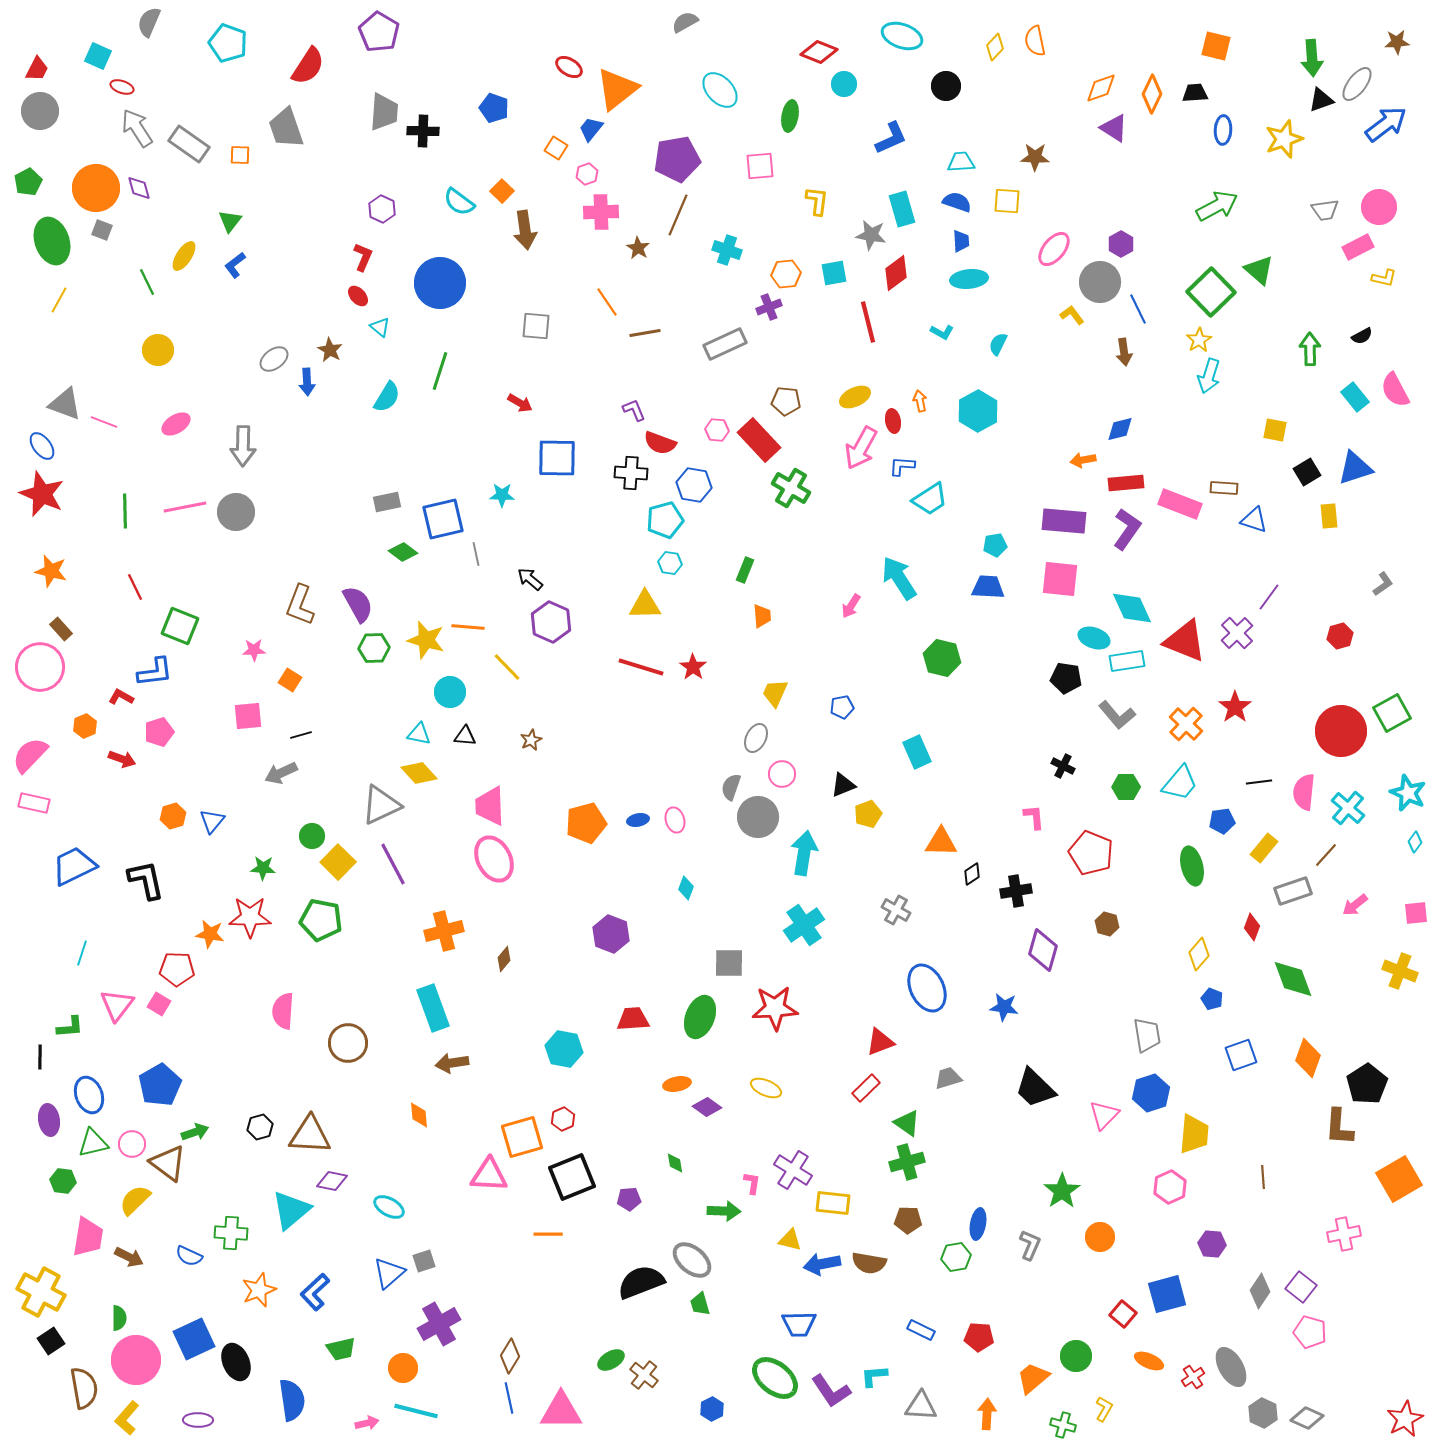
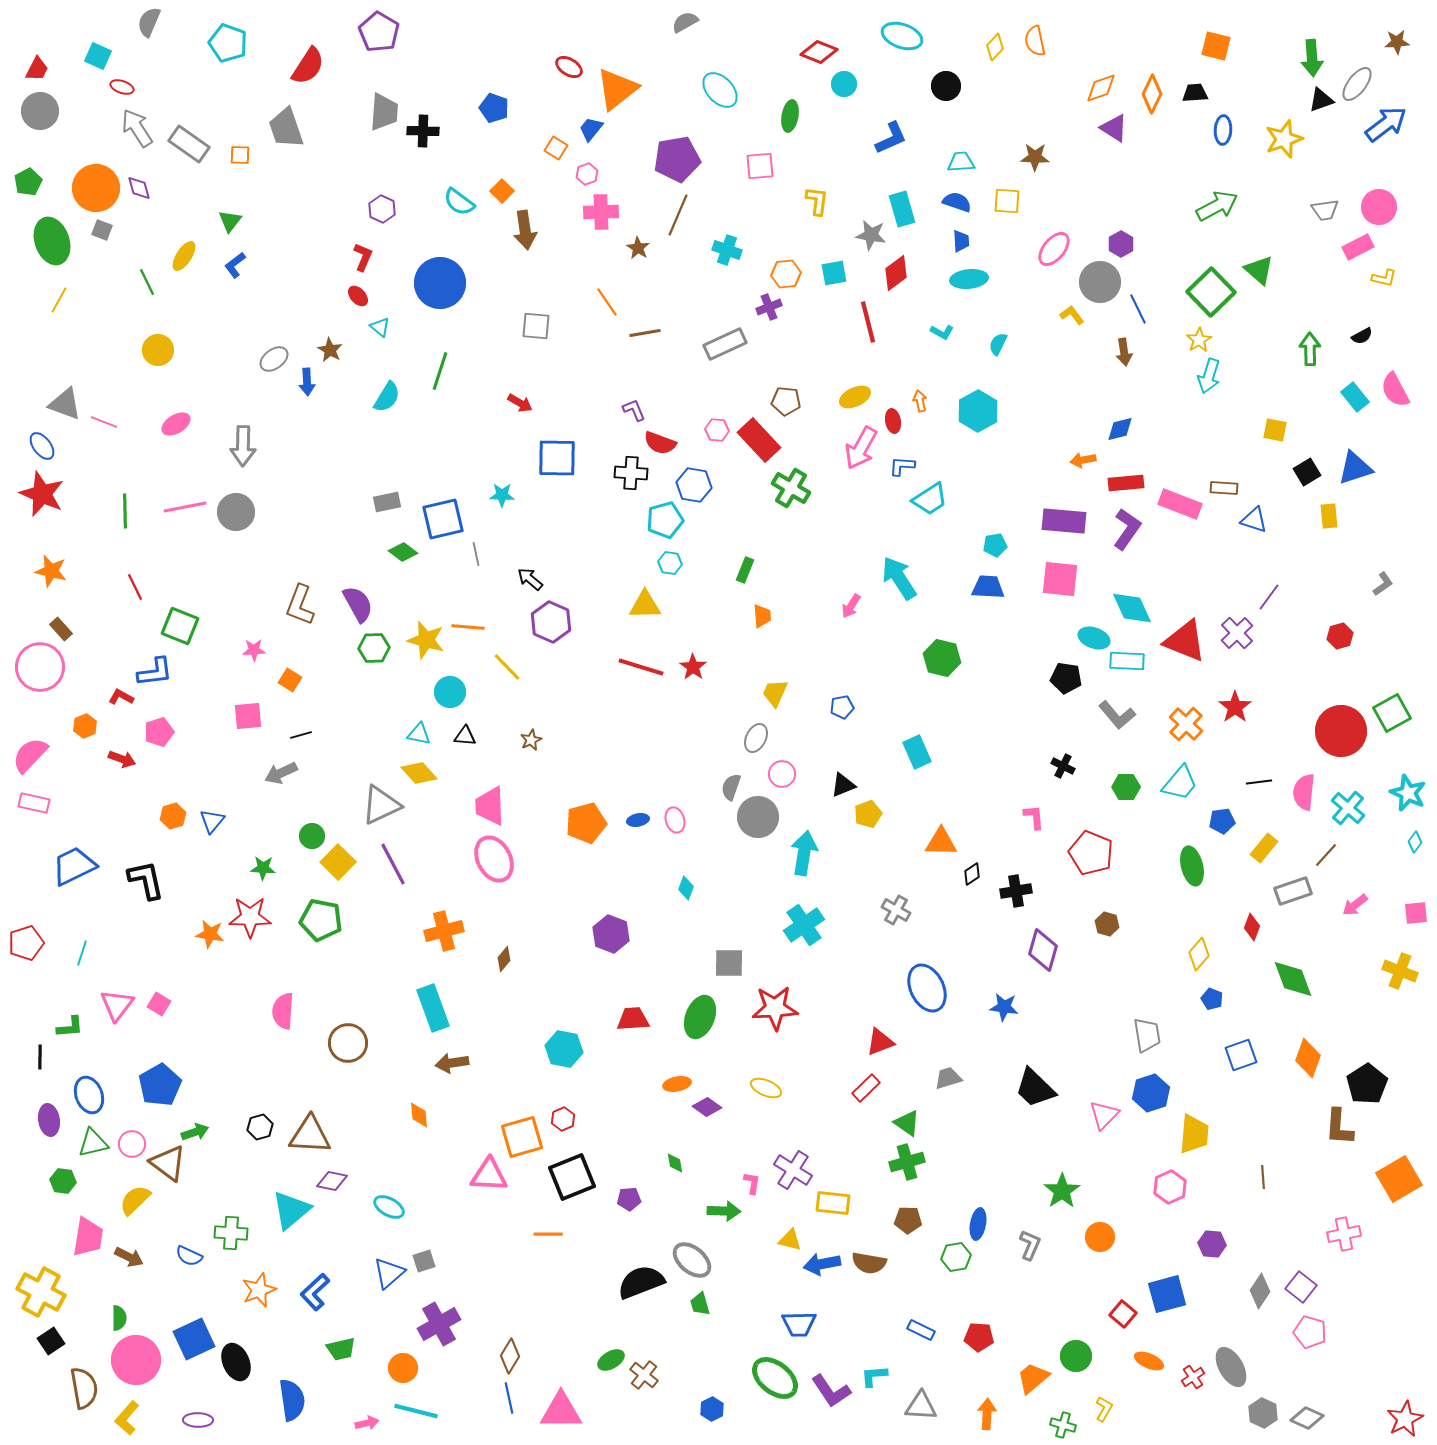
cyan rectangle at (1127, 661): rotated 12 degrees clockwise
red pentagon at (177, 969): moved 151 px left, 26 px up; rotated 20 degrees counterclockwise
